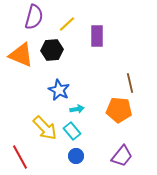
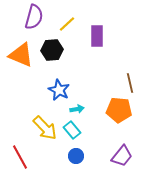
cyan rectangle: moved 1 px up
